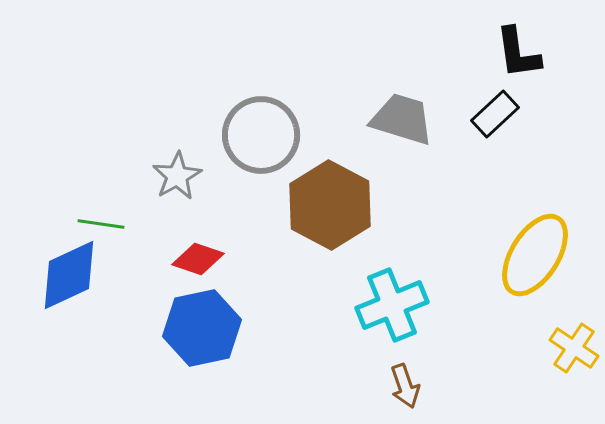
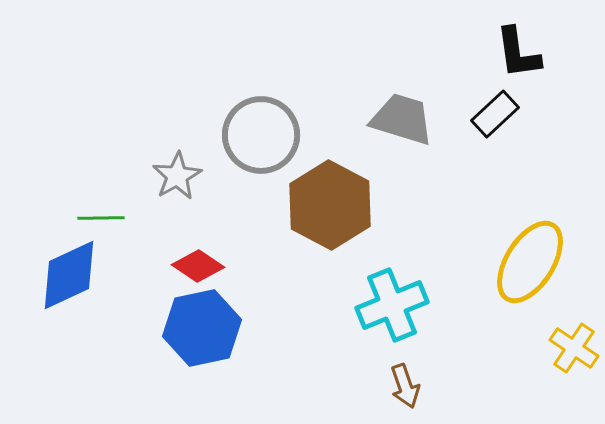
green line: moved 6 px up; rotated 9 degrees counterclockwise
yellow ellipse: moved 5 px left, 7 px down
red diamond: moved 7 px down; rotated 15 degrees clockwise
